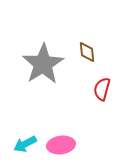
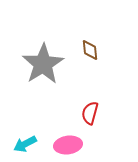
brown diamond: moved 3 px right, 2 px up
red semicircle: moved 12 px left, 24 px down
pink ellipse: moved 7 px right
